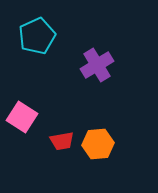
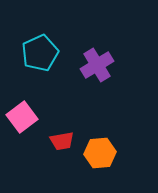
cyan pentagon: moved 3 px right, 17 px down
pink square: rotated 20 degrees clockwise
orange hexagon: moved 2 px right, 9 px down
